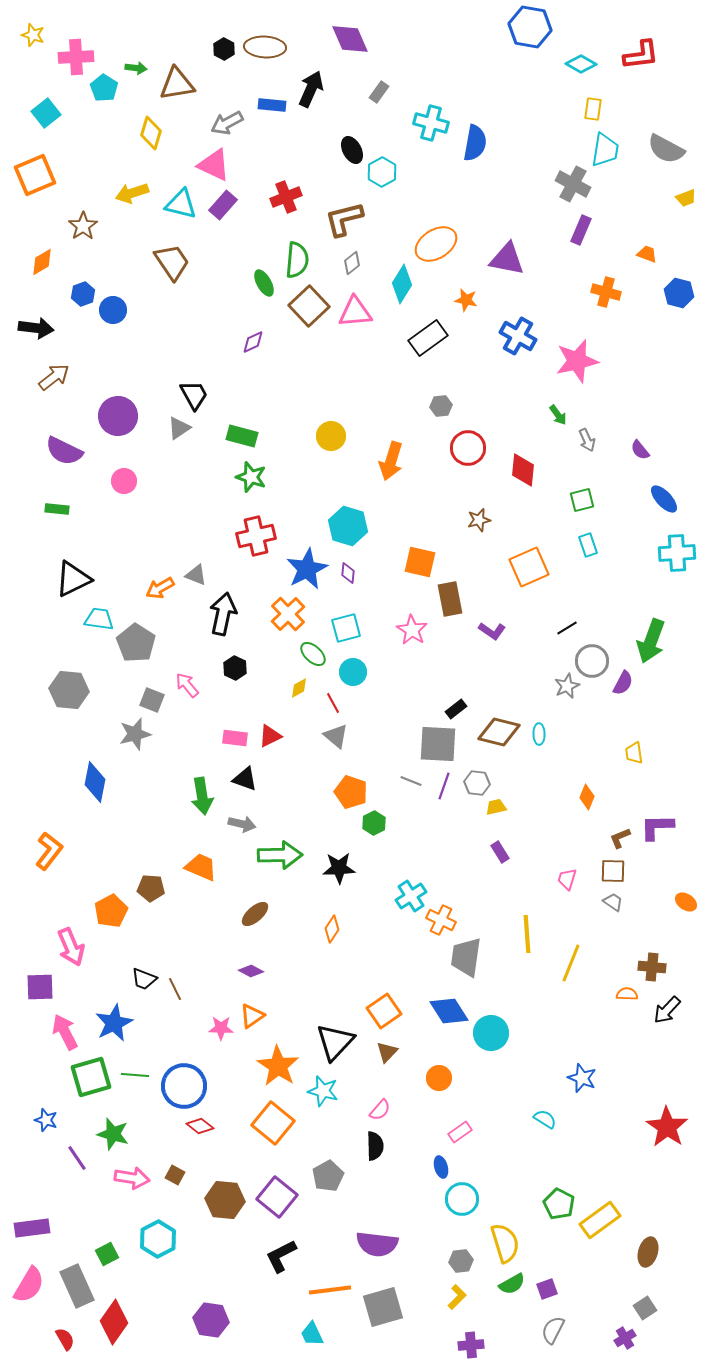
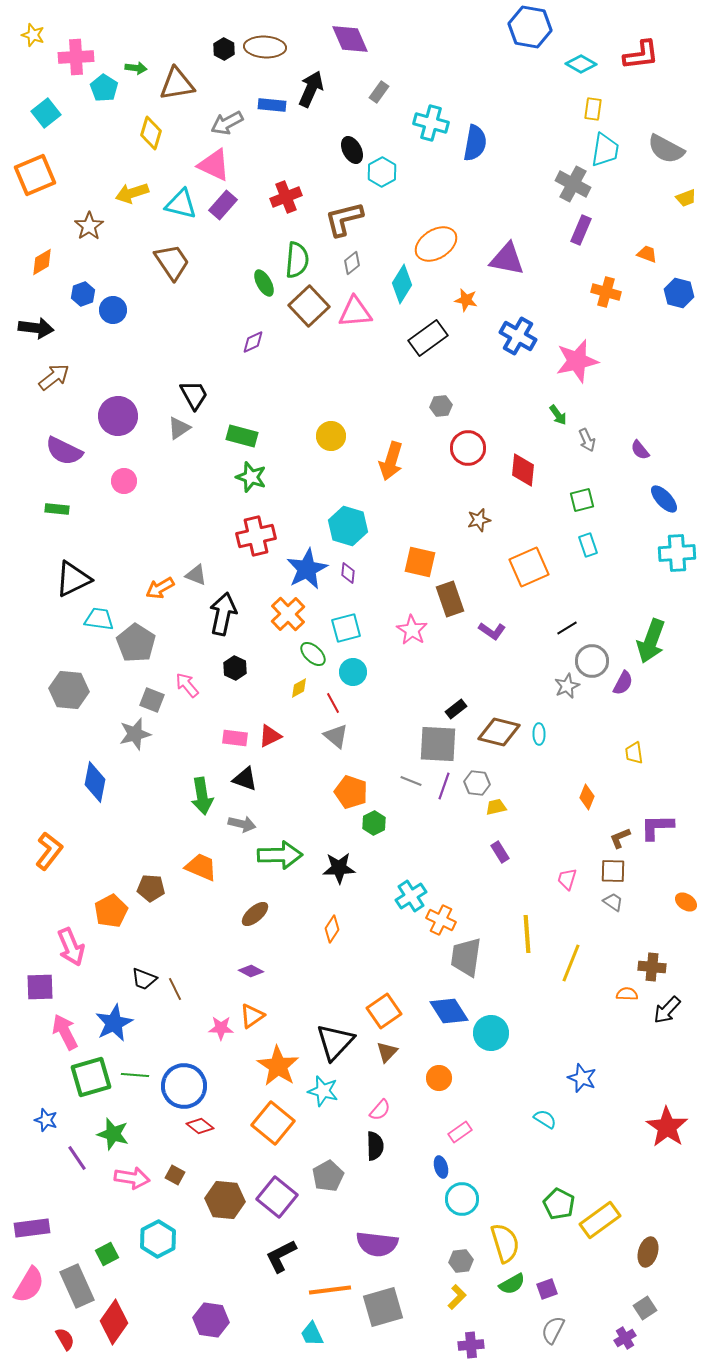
brown star at (83, 226): moved 6 px right
brown rectangle at (450, 599): rotated 8 degrees counterclockwise
